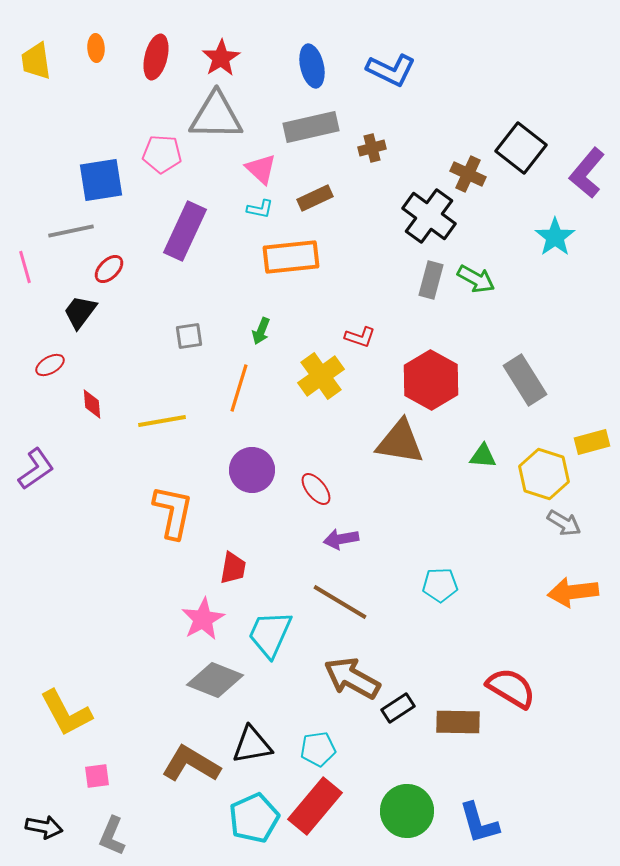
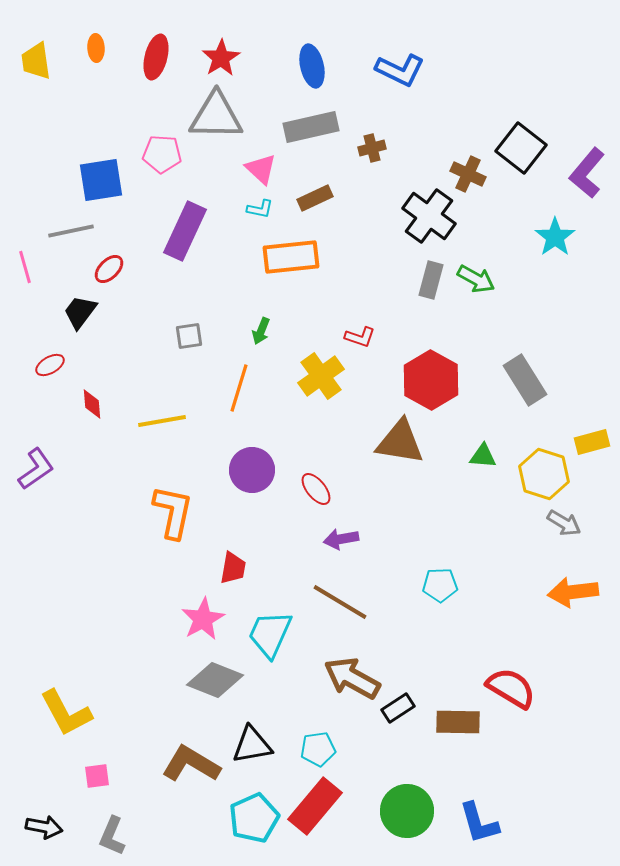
blue L-shape at (391, 70): moved 9 px right
